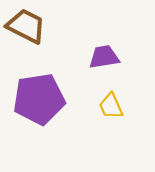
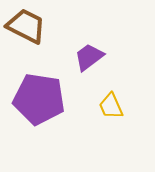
purple trapezoid: moved 15 px left; rotated 28 degrees counterclockwise
purple pentagon: rotated 18 degrees clockwise
